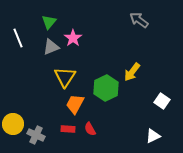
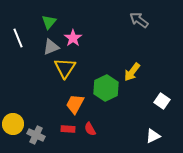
yellow triangle: moved 9 px up
